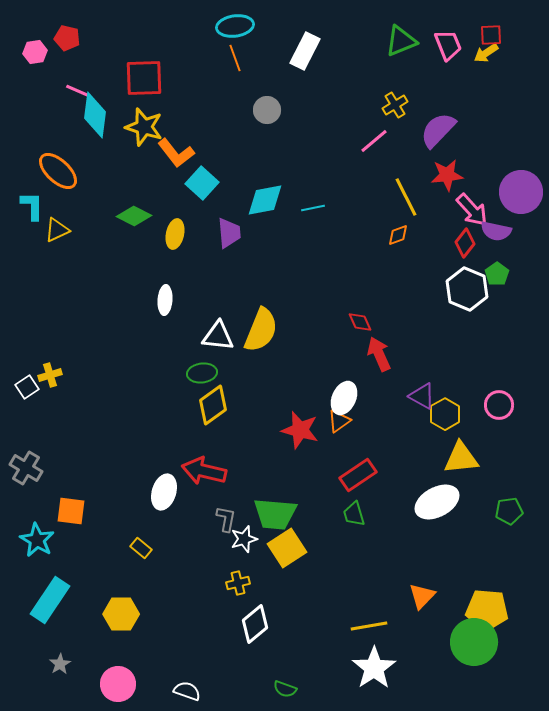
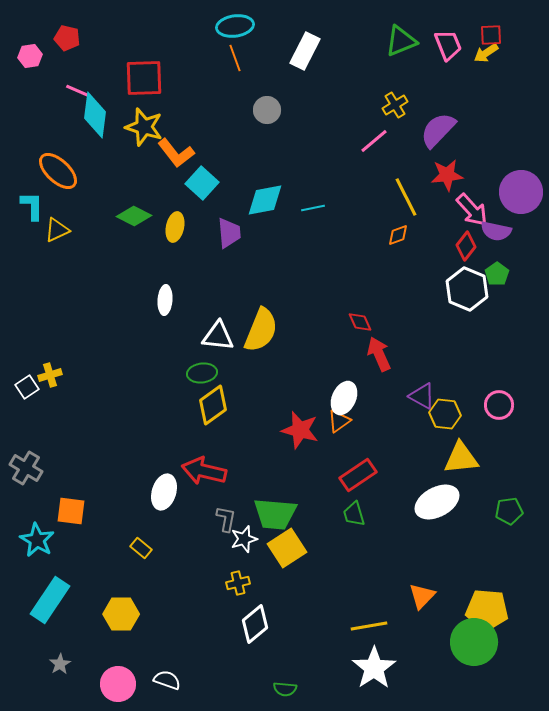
pink hexagon at (35, 52): moved 5 px left, 4 px down
yellow ellipse at (175, 234): moved 7 px up
red diamond at (465, 243): moved 1 px right, 3 px down
yellow hexagon at (445, 414): rotated 24 degrees counterclockwise
green semicircle at (285, 689): rotated 15 degrees counterclockwise
white semicircle at (187, 691): moved 20 px left, 11 px up
